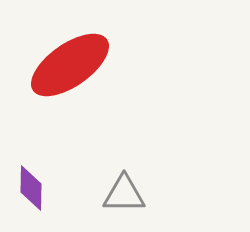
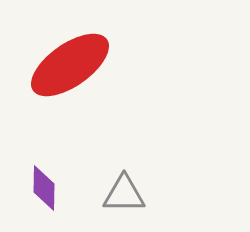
purple diamond: moved 13 px right
